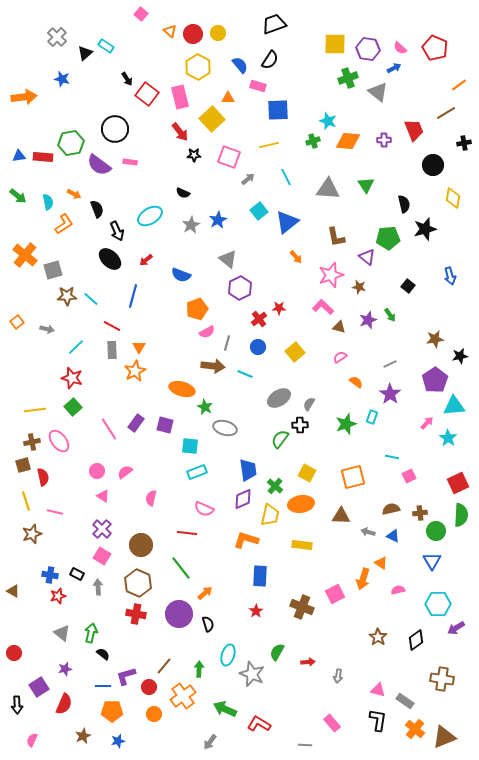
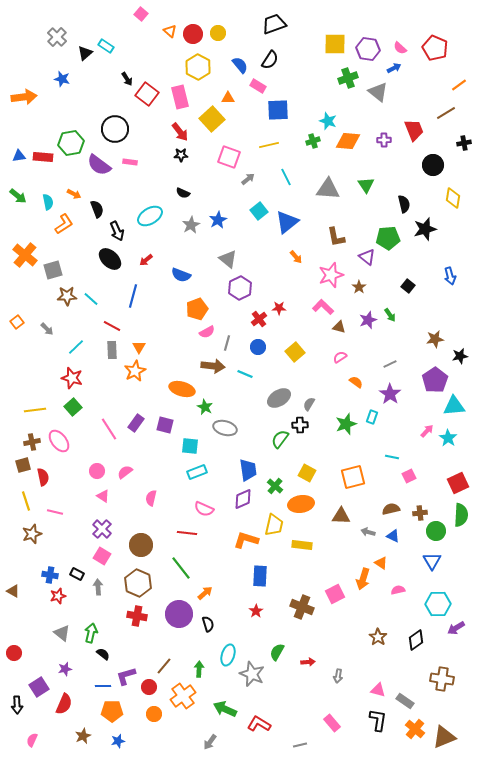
pink rectangle at (258, 86): rotated 14 degrees clockwise
black star at (194, 155): moved 13 px left
brown star at (359, 287): rotated 24 degrees clockwise
gray arrow at (47, 329): rotated 32 degrees clockwise
pink arrow at (427, 423): moved 8 px down
yellow trapezoid at (270, 515): moved 4 px right, 10 px down
red cross at (136, 614): moved 1 px right, 2 px down
gray line at (305, 745): moved 5 px left; rotated 16 degrees counterclockwise
